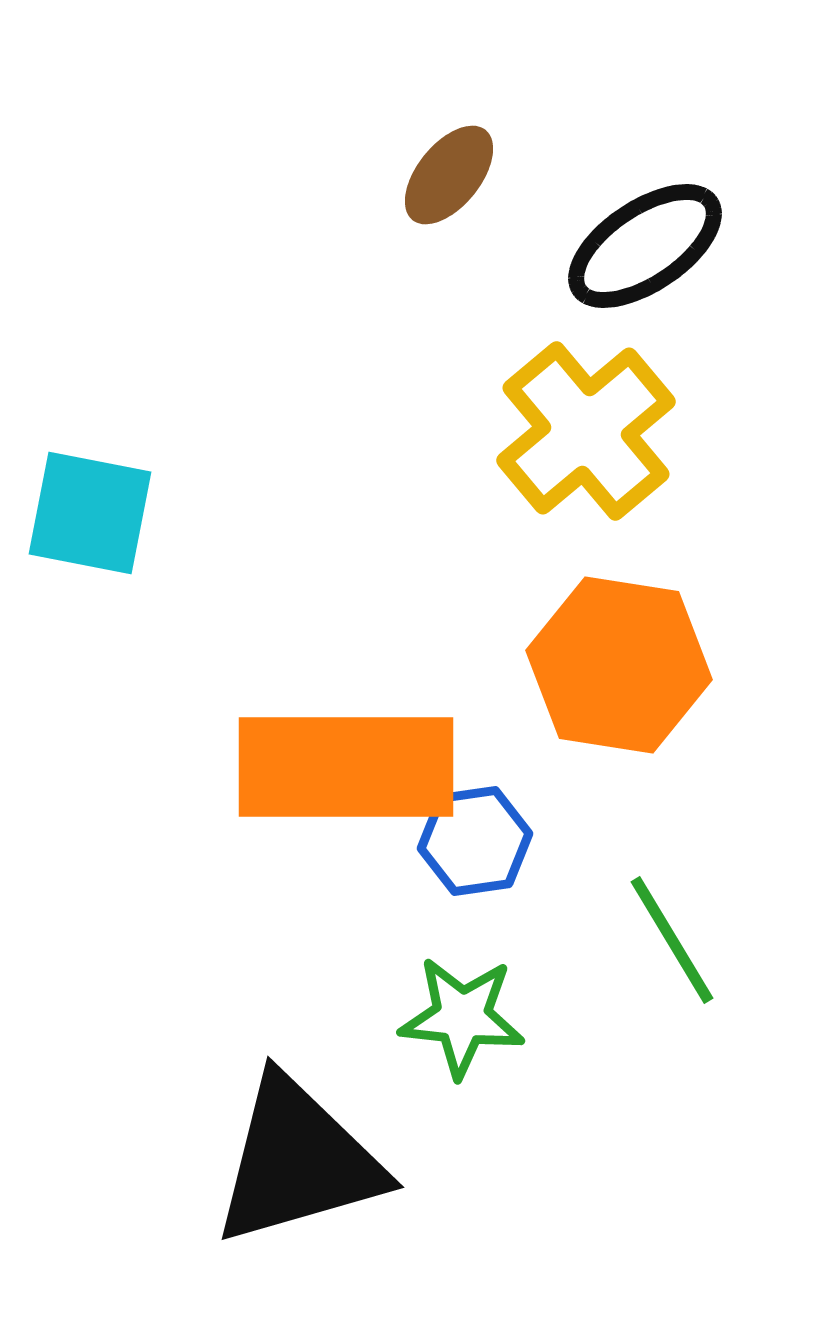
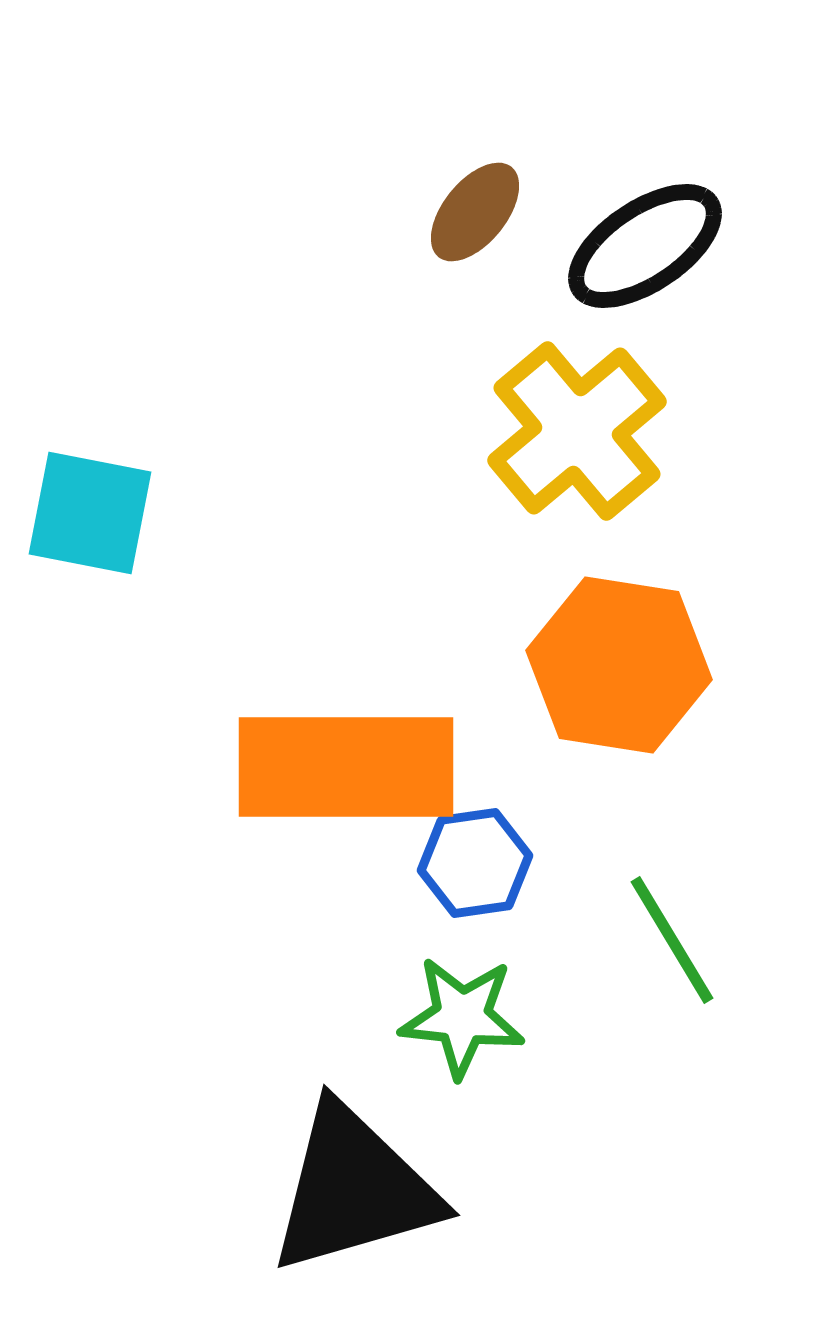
brown ellipse: moved 26 px right, 37 px down
yellow cross: moved 9 px left
blue hexagon: moved 22 px down
black triangle: moved 56 px right, 28 px down
